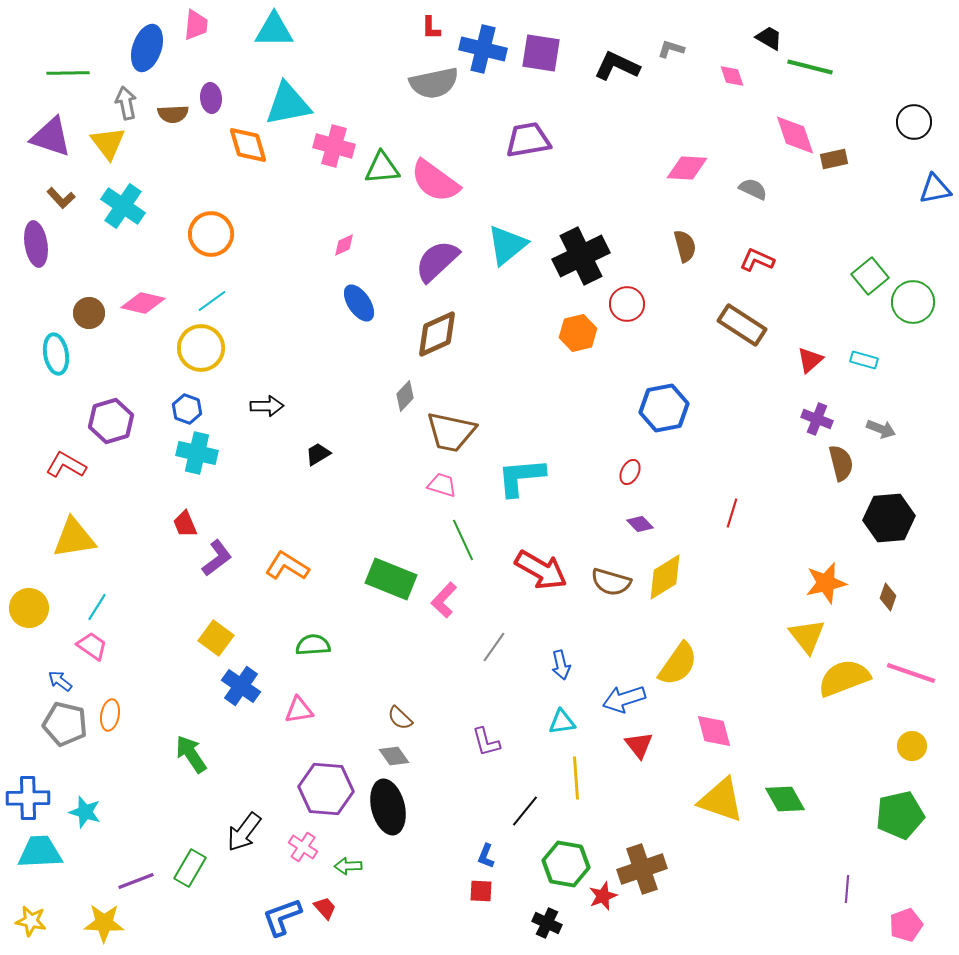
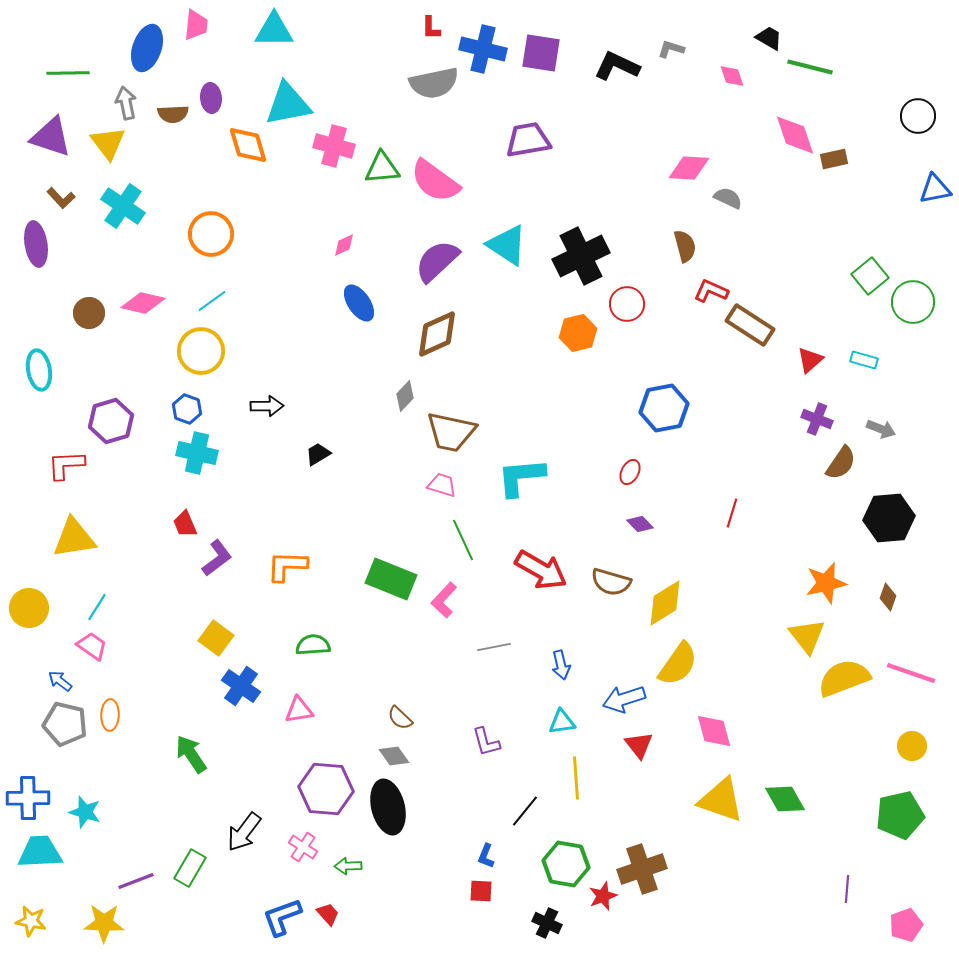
black circle at (914, 122): moved 4 px right, 6 px up
pink diamond at (687, 168): moved 2 px right
gray semicircle at (753, 189): moved 25 px left, 9 px down
cyan triangle at (507, 245): rotated 48 degrees counterclockwise
red L-shape at (757, 260): moved 46 px left, 31 px down
brown rectangle at (742, 325): moved 8 px right
yellow circle at (201, 348): moved 3 px down
cyan ellipse at (56, 354): moved 17 px left, 16 px down
brown semicircle at (841, 463): rotated 48 degrees clockwise
red L-shape at (66, 465): rotated 33 degrees counterclockwise
orange L-shape at (287, 566): rotated 30 degrees counterclockwise
yellow diamond at (665, 577): moved 26 px down
gray line at (494, 647): rotated 44 degrees clockwise
orange ellipse at (110, 715): rotated 8 degrees counterclockwise
red trapezoid at (325, 908): moved 3 px right, 6 px down
